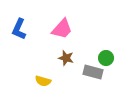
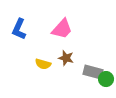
green circle: moved 21 px down
yellow semicircle: moved 17 px up
